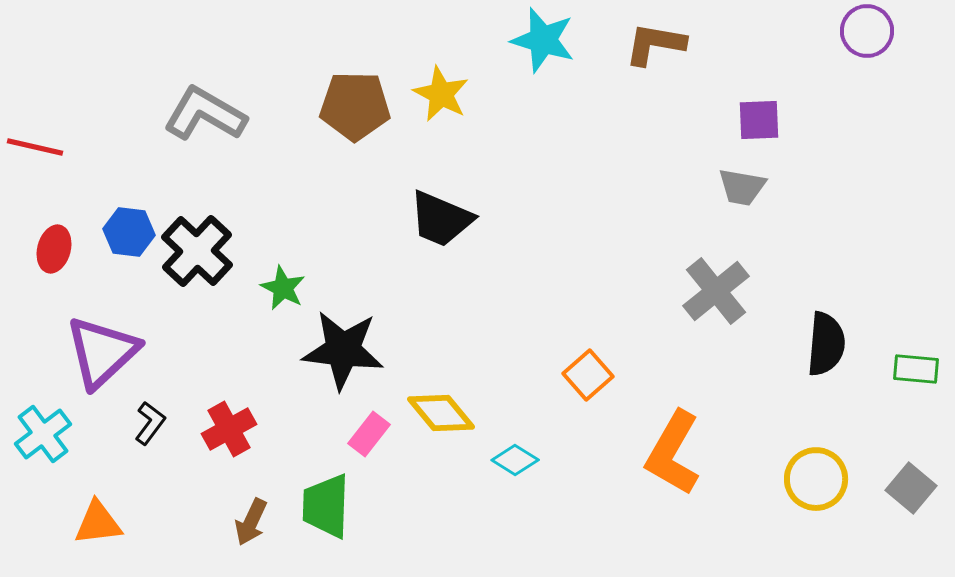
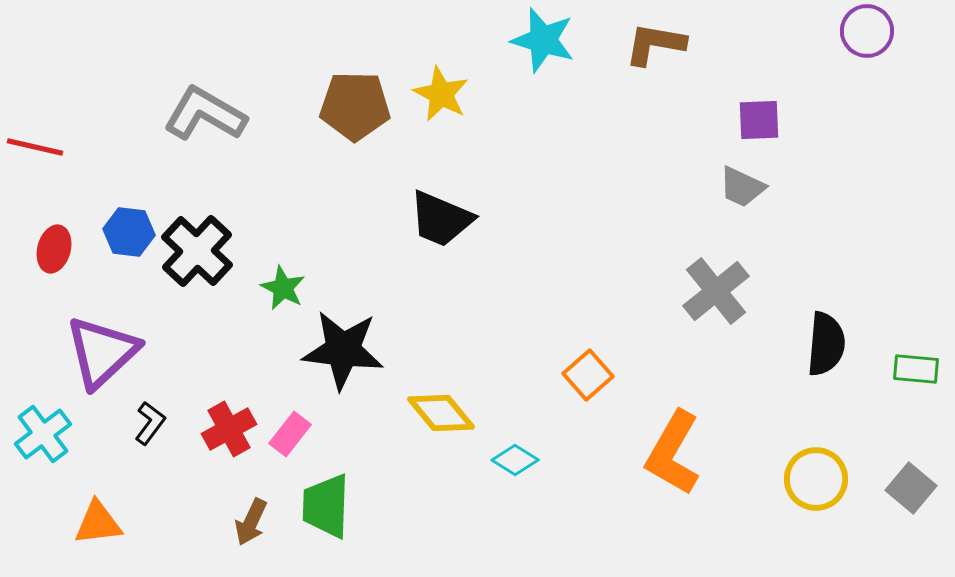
gray trapezoid: rotated 15 degrees clockwise
pink rectangle: moved 79 px left
